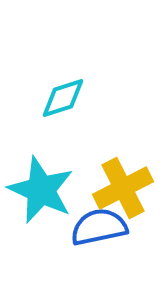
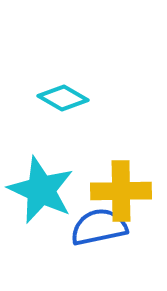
cyan diamond: rotated 48 degrees clockwise
yellow cross: moved 2 px left, 3 px down; rotated 26 degrees clockwise
